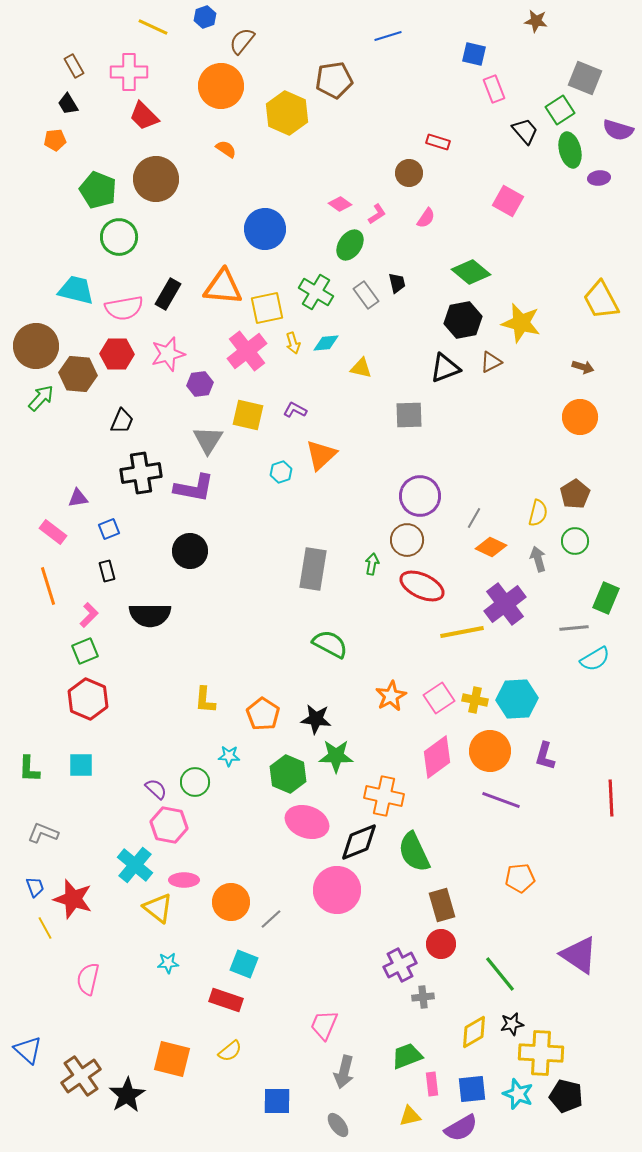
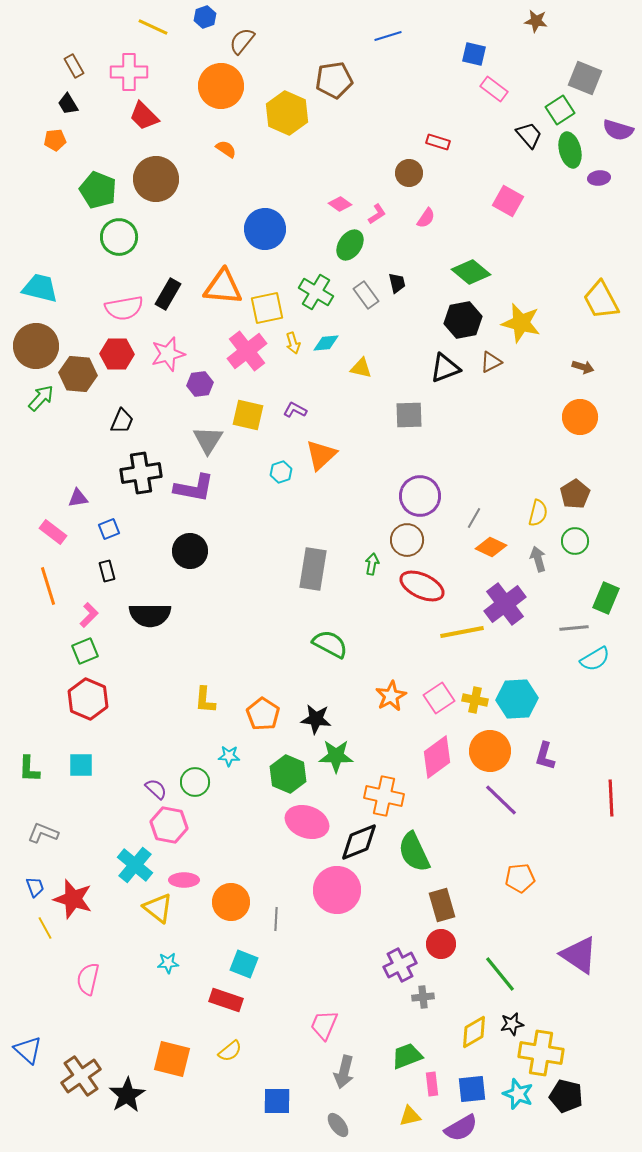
pink rectangle at (494, 89): rotated 32 degrees counterclockwise
black trapezoid at (525, 131): moved 4 px right, 4 px down
cyan trapezoid at (76, 290): moved 36 px left, 2 px up
purple line at (501, 800): rotated 24 degrees clockwise
gray line at (271, 919): moved 5 px right; rotated 45 degrees counterclockwise
yellow cross at (541, 1053): rotated 6 degrees clockwise
